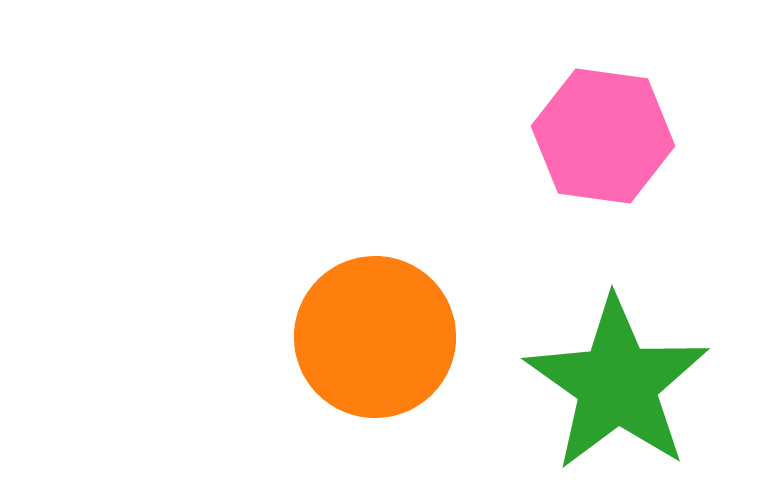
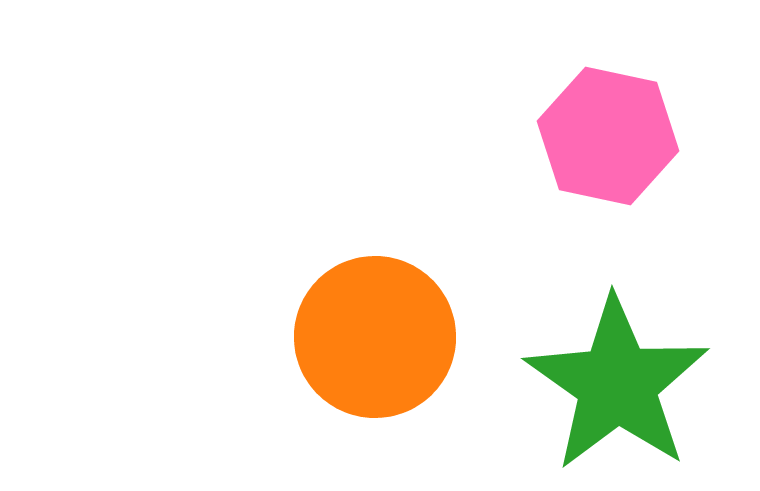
pink hexagon: moved 5 px right; rotated 4 degrees clockwise
